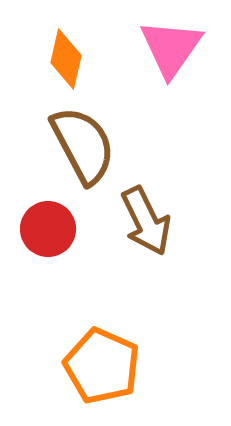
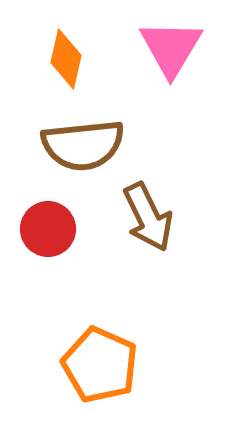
pink triangle: rotated 4 degrees counterclockwise
brown semicircle: rotated 112 degrees clockwise
brown arrow: moved 2 px right, 4 px up
orange pentagon: moved 2 px left, 1 px up
